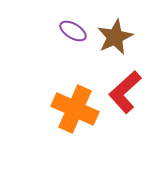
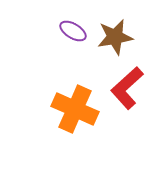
brown star: rotated 15 degrees clockwise
red L-shape: moved 2 px right, 4 px up
